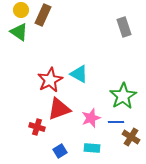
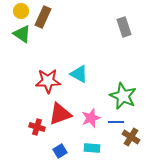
yellow circle: moved 1 px down
brown rectangle: moved 2 px down
green triangle: moved 3 px right, 2 px down
red star: moved 2 px left, 1 px down; rotated 25 degrees clockwise
green star: rotated 16 degrees counterclockwise
red triangle: moved 1 px right, 5 px down
